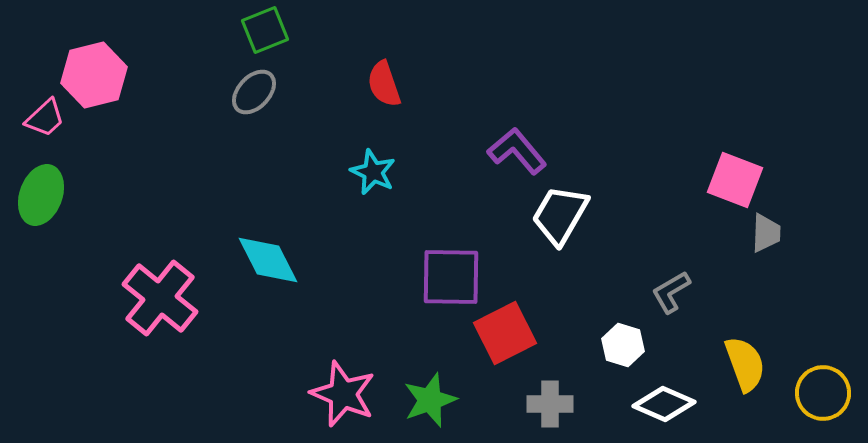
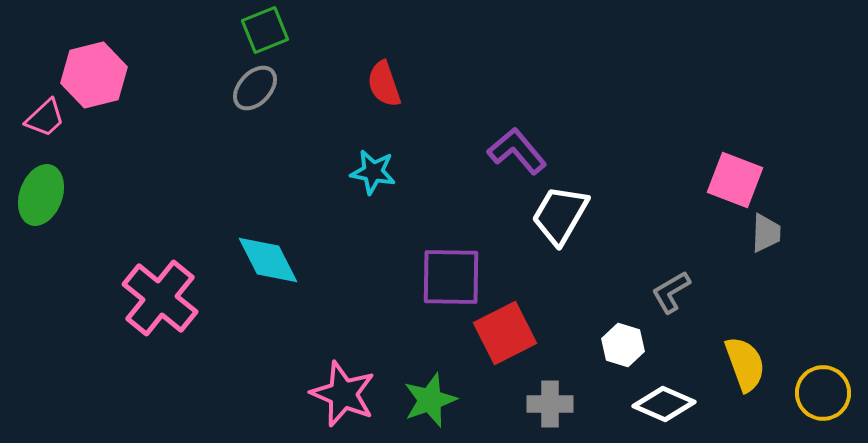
gray ellipse: moved 1 px right, 4 px up
cyan star: rotated 15 degrees counterclockwise
